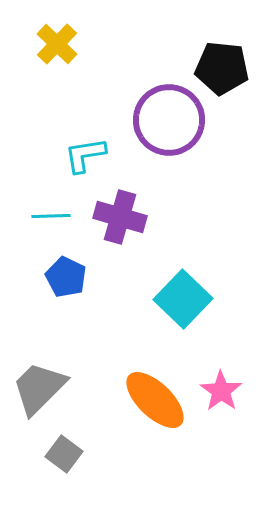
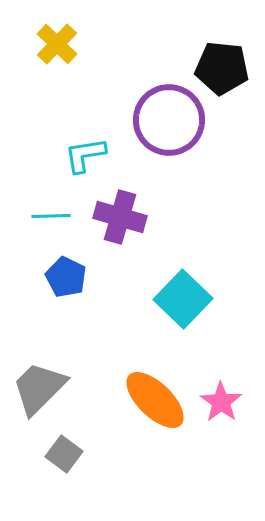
pink star: moved 11 px down
